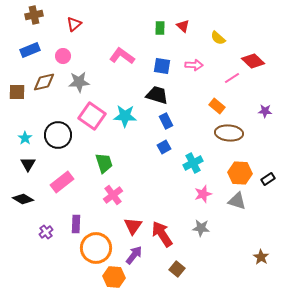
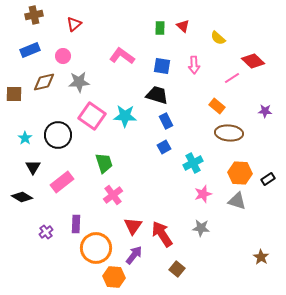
pink arrow at (194, 65): rotated 84 degrees clockwise
brown square at (17, 92): moved 3 px left, 2 px down
black triangle at (28, 164): moved 5 px right, 3 px down
black diamond at (23, 199): moved 1 px left, 2 px up
